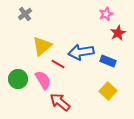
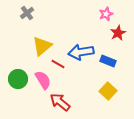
gray cross: moved 2 px right, 1 px up
